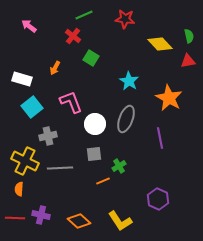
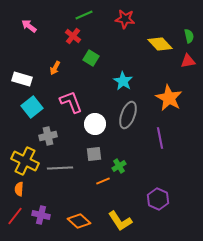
cyan star: moved 6 px left
gray ellipse: moved 2 px right, 4 px up
red line: moved 2 px up; rotated 54 degrees counterclockwise
